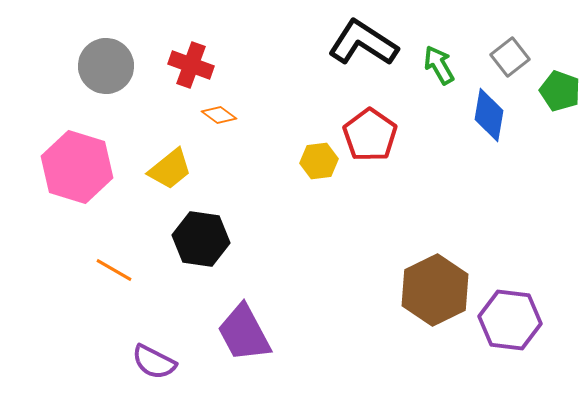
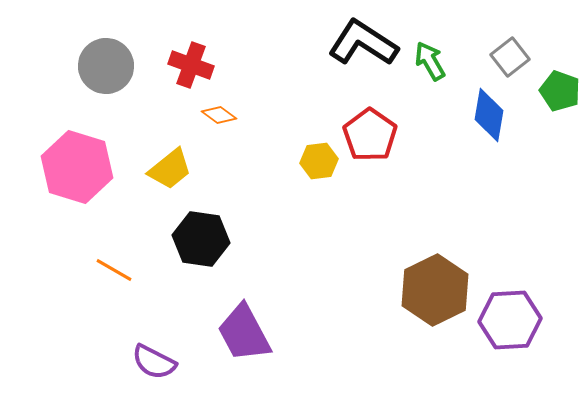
green arrow: moved 9 px left, 4 px up
purple hexagon: rotated 10 degrees counterclockwise
